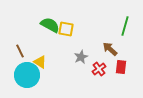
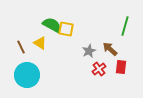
green semicircle: moved 2 px right
brown line: moved 1 px right, 4 px up
gray star: moved 8 px right, 6 px up
yellow triangle: moved 19 px up
